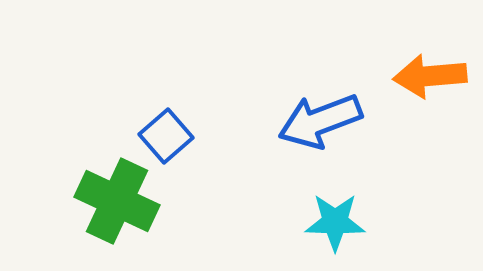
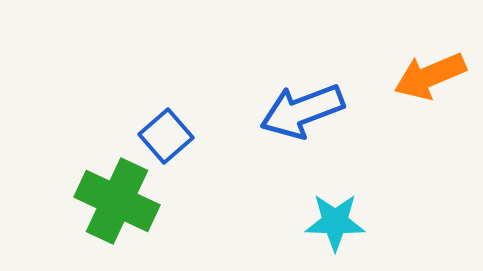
orange arrow: rotated 18 degrees counterclockwise
blue arrow: moved 18 px left, 10 px up
